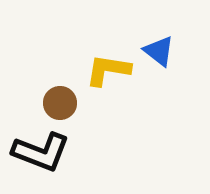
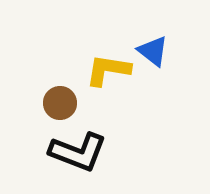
blue triangle: moved 6 px left
black L-shape: moved 37 px right
